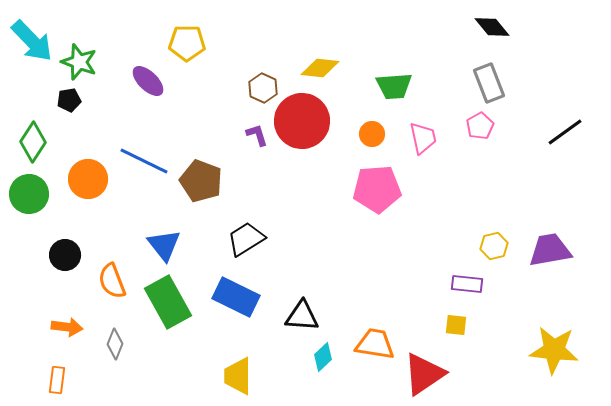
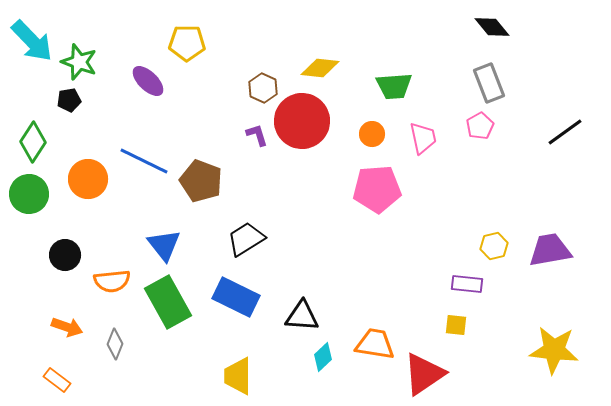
orange semicircle at (112, 281): rotated 75 degrees counterclockwise
orange arrow at (67, 327): rotated 12 degrees clockwise
orange rectangle at (57, 380): rotated 60 degrees counterclockwise
